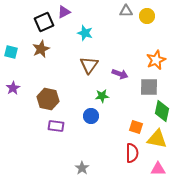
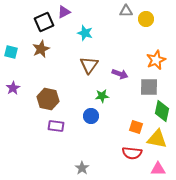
yellow circle: moved 1 px left, 3 px down
red semicircle: rotated 96 degrees clockwise
